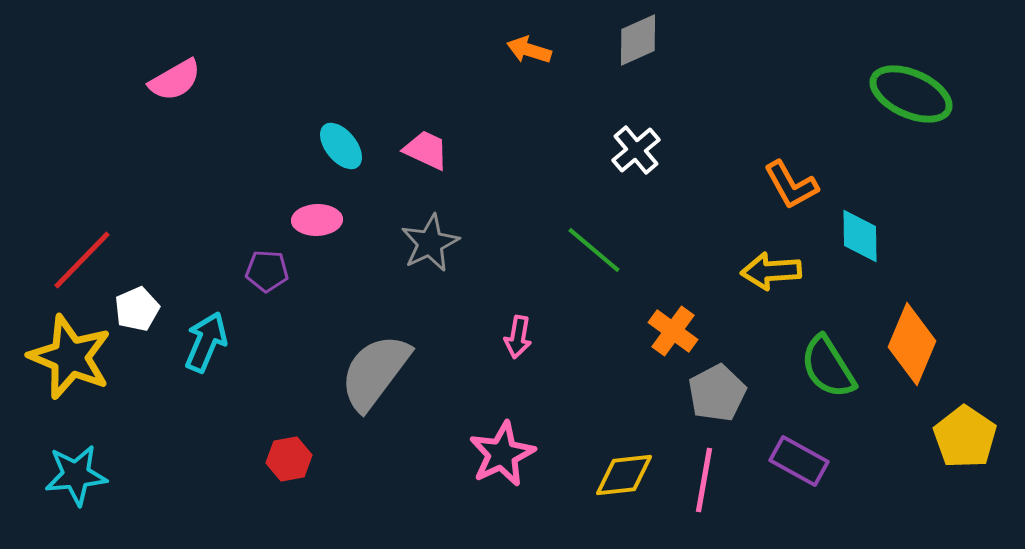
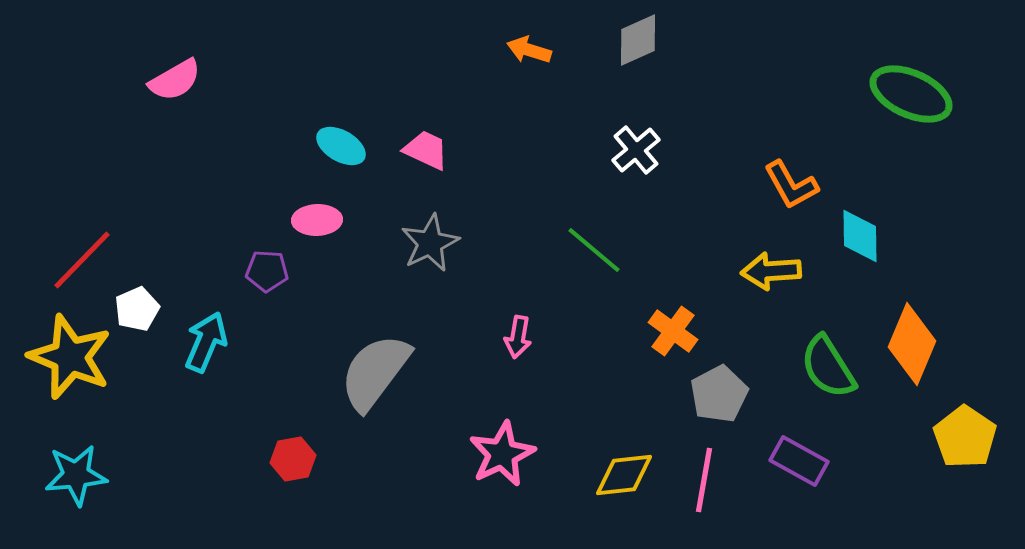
cyan ellipse: rotated 21 degrees counterclockwise
gray pentagon: moved 2 px right, 1 px down
red hexagon: moved 4 px right
